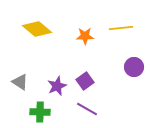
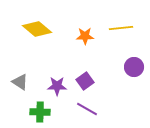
purple star: rotated 24 degrees clockwise
